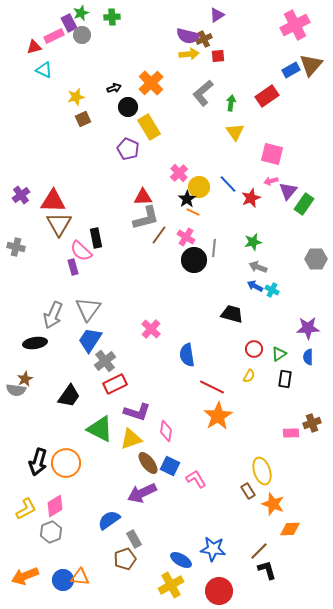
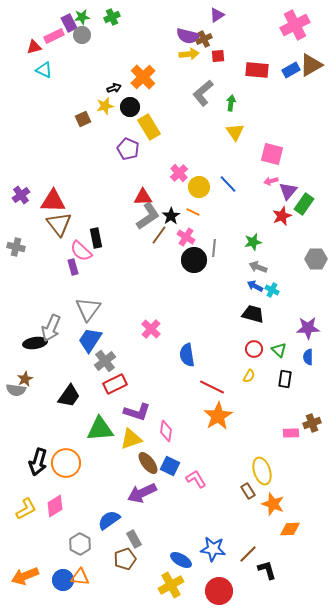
green star at (81, 13): moved 1 px right, 4 px down; rotated 14 degrees clockwise
green cross at (112, 17): rotated 21 degrees counterclockwise
brown triangle at (311, 65): rotated 20 degrees clockwise
orange cross at (151, 83): moved 8 px left, 6 px up
red rectangle at (267, 96): moved 10 px left, 26 px up; rotated 40 degrees clockwise
yellow star at (76, 97): moved 29 px right, 9 px down
black circle at (128, 107): moved 2 px right
red star at (251, 198): moved 31 px right, 18 px down
black star at (187, 199): moved 16 px left, 17 px down
gray L-shape at (146, 218): moved 2 px right, 2 px up; rotated 20 degrees counterclockwise
brown triangle at (59, 224): rotated 8 degrees counterclockwise
black trapezoid at (232, 314): moved 21 px right
gray arrow at (53, 315): moved 2 px left, 13 px down
green triangle at (279, 354): moved 4 px up; rotated 42 degrees counterclockwise
green triangle at (100, 429): rotated 32 degrees counterclockwise
gray hexagon at (51, 532): moved 29 px right, 12 px down; rotated 10 degrees counterclockwise
brown line at (259, 551): moved 11 px left, 3 px down
